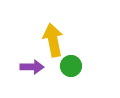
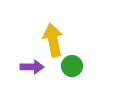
green circle: moved 1 px right
